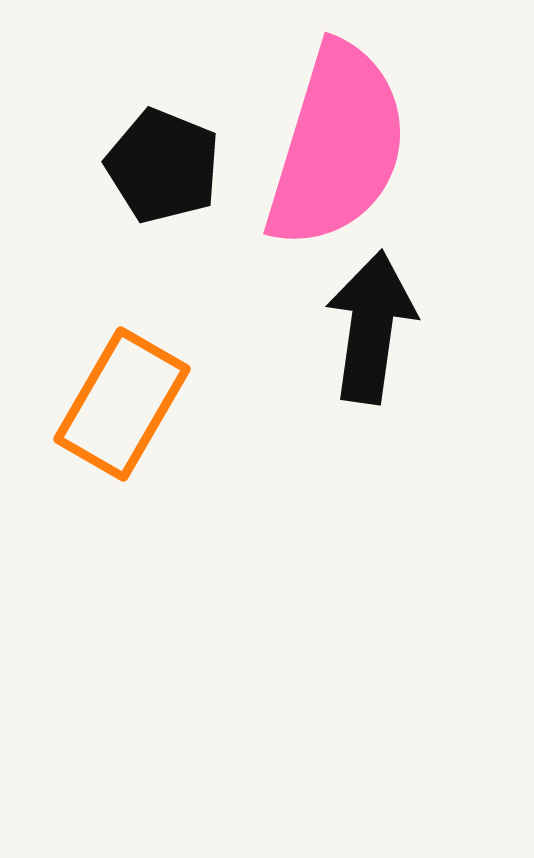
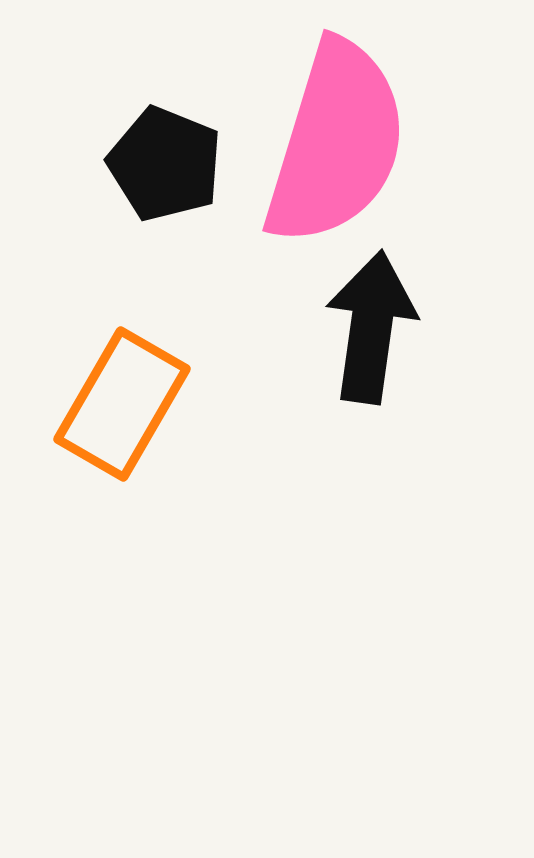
pink semicircle: moved 1 px left, 3 px up
black pentagon: moved 2 px right, 2 px up
